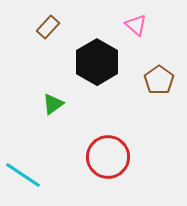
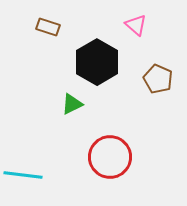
brown rectangle: rotated 65 degrees clockwise
brown pentagon: moved 1 px left, 1 px up; rotated 12 degrees counterclockwise
green triangle: moved 19 px right; rotated 10 degrees clockwise
red circle: moved 2 px right
cyan line: rotated 27 degrees counterclockwise
